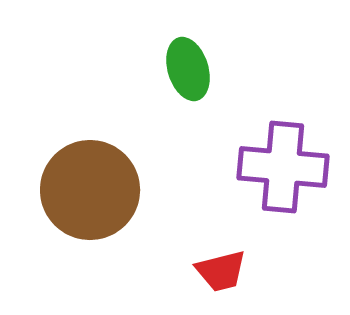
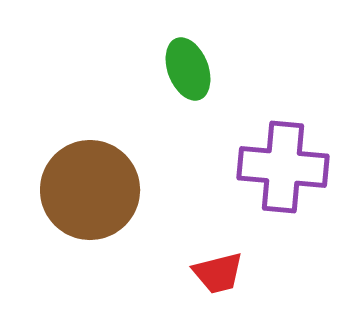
green ellipse: rotated 4 degrees counterclockwise
red trapezoid: moved 3 px left, 2 px down
